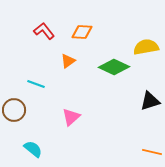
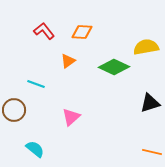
black triangle: moved 2 px down
cyan semicircle: moved 2 px right
